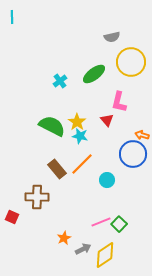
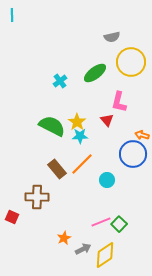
cyan line: moved 2 px up
green ellipse: moved 1 px right, 1 px up
cyan star: rotated 14 degrees counterclockwise
